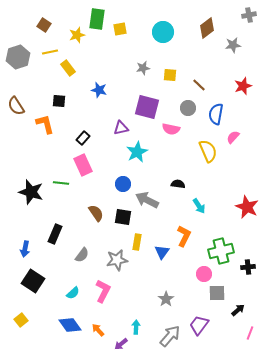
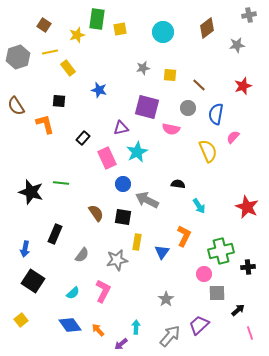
gray star at (233, 45): moved 4 px right
pink rectangle at (83, 165): moved 24 px right, 7 px up
purple trapezoid at (199, 325): rotated 10 degrees clockwise
pink line at (250, 333): rotated 40 degrees counterclockwise
